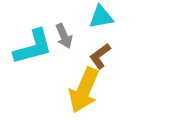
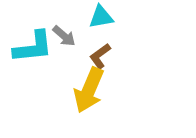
gray arrow: rotated 25 degrees counterclockwise
cyan L-shape: rotated 9 degrees clockwise
yellow arrow: moved 5 px right
